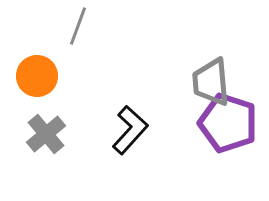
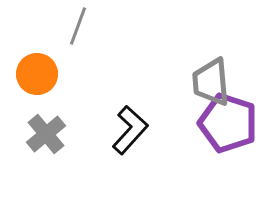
orange circle: moved 2 px up
